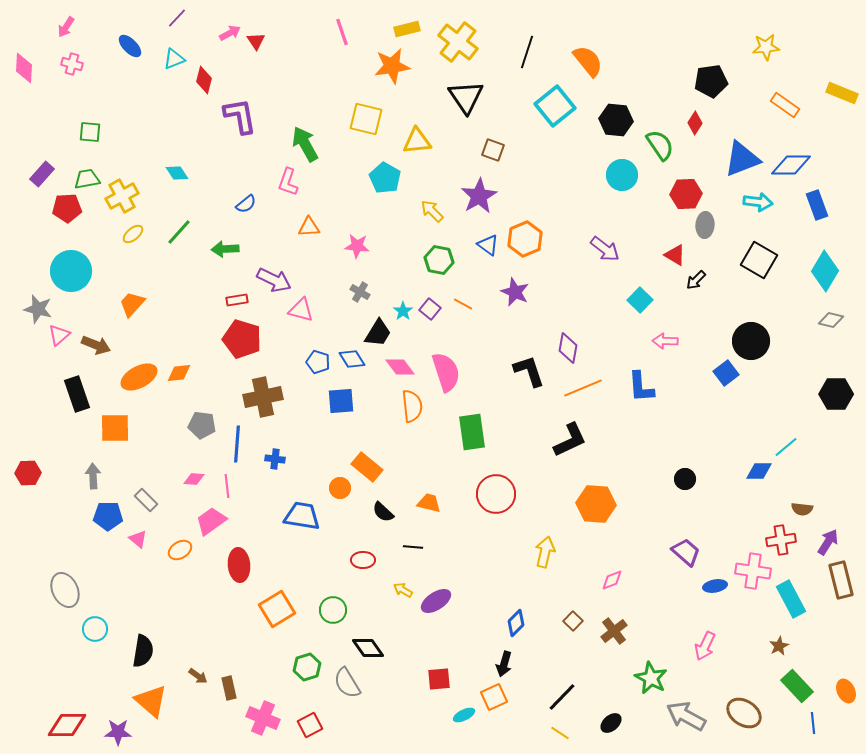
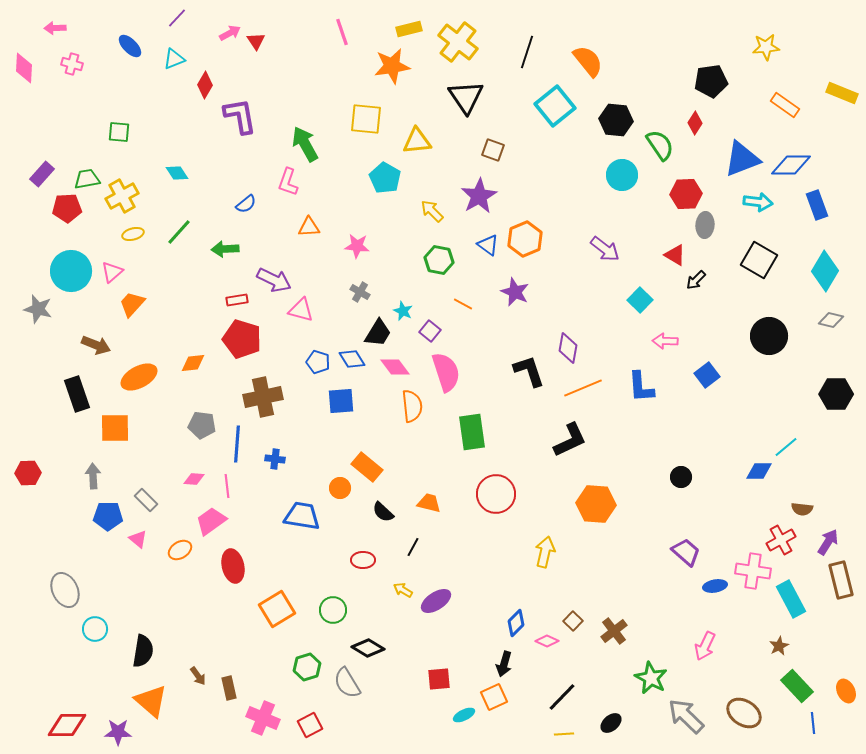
pink arrow at (66, 27): moved 11 px left, 1 px down; rotated 55 degrees clockwise
yellow rectangle at (407, 29): moved 2 px right
red diamond at (204, 80): moved 1 px right, 5 px down; rotated 16 degrees clockwise
yellow square at (366, 119): rotated 8 degrees counterclockwise
green square at (90, 132): moved 29 px right
yellow ellipse at (133, 234): rotated 25 degrees clockwise
purple square at (430, 309): moved 22 px down
cyan star at (403, 311): rotated 12 degrees counterclockwise
pink triangle at (59, 335): moved 53 px right, 63 px up
black circle at (751, 341): moved 18 px right, 5 px up
pink diamond at (400, 367): moved 5 px left
orange diamond at (179, 373): moved 14 px right, 10 px up
blue square at (726, 373): moved 19 px left, 2 px down
black circle at (685, 479): moved 4 px left, 2 px up
red cross at (781, 540): rotated 20 degrees counterclockwise
black line at (413, 547): rotated 66 degrees counterclockwise
red ellipse at (239, 565): moved 6 px left, 1 px down; rotated 8 degrees counterclockwise
pink diamond at (612, 580): moved 65 px left, 61 px down; rotated 45 degrees clockwise
black diamond at (368, 648): rotated 24 degrees counterclockwise
brown arrow at (198, 676): rotated 18 degrees clockwise
gray arrow at (686, 716): rotated 15 degrees clockwise
yellow line at (560, 733): moved 4 px right, 1 px down; rotated 36 degrees counterclockwise
